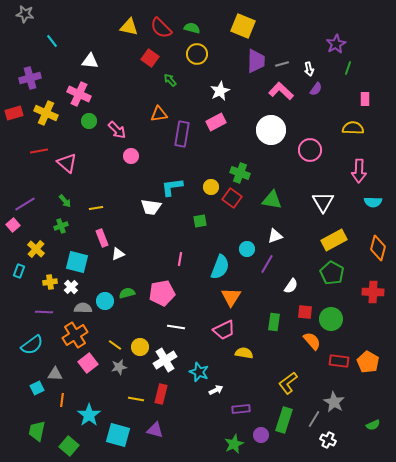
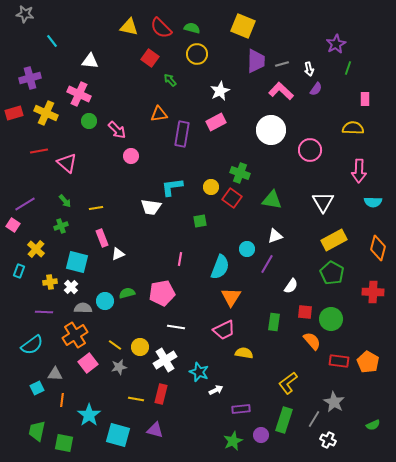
pink square at (13, 225): rotated 16 degrees counterclockwise
green star at (234, 444): moved 1 px left, 3 px up
green square at (69, 446): moved 5 px left, 3 px up; rotated 30 degrees counterclockwise
